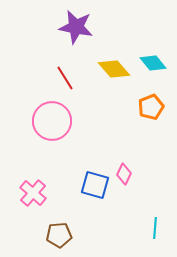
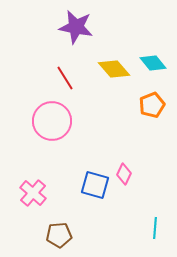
orange pentagon: moved 1 px right, 2 px up
